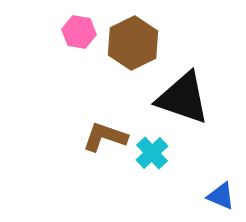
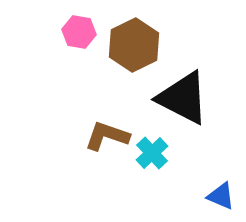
brown hexagon: moved 1 px right, 2 px down
black triangle: rotated 8 degrees clockwise
brown L-shape: moved 2 px right, 1 px up
